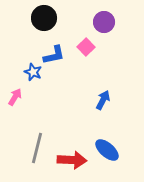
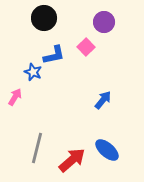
blue arrow: rotated 12 degrees clockwise
red arrow: rotated 44 degrees counterclockwise
